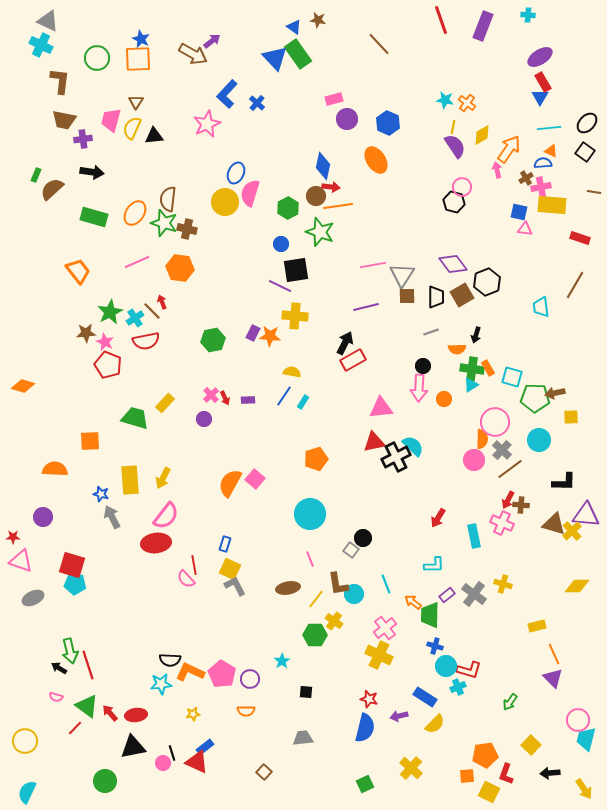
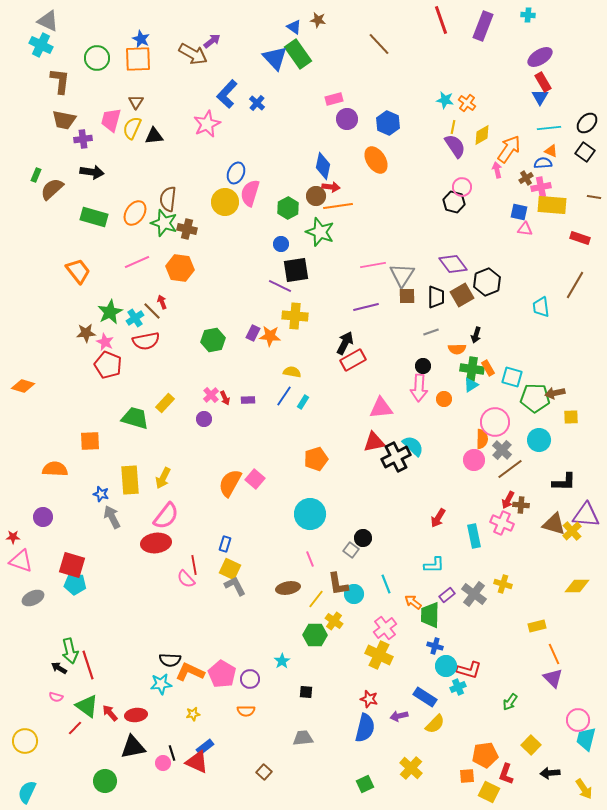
brown line at (594, 192): moved 5 px down
